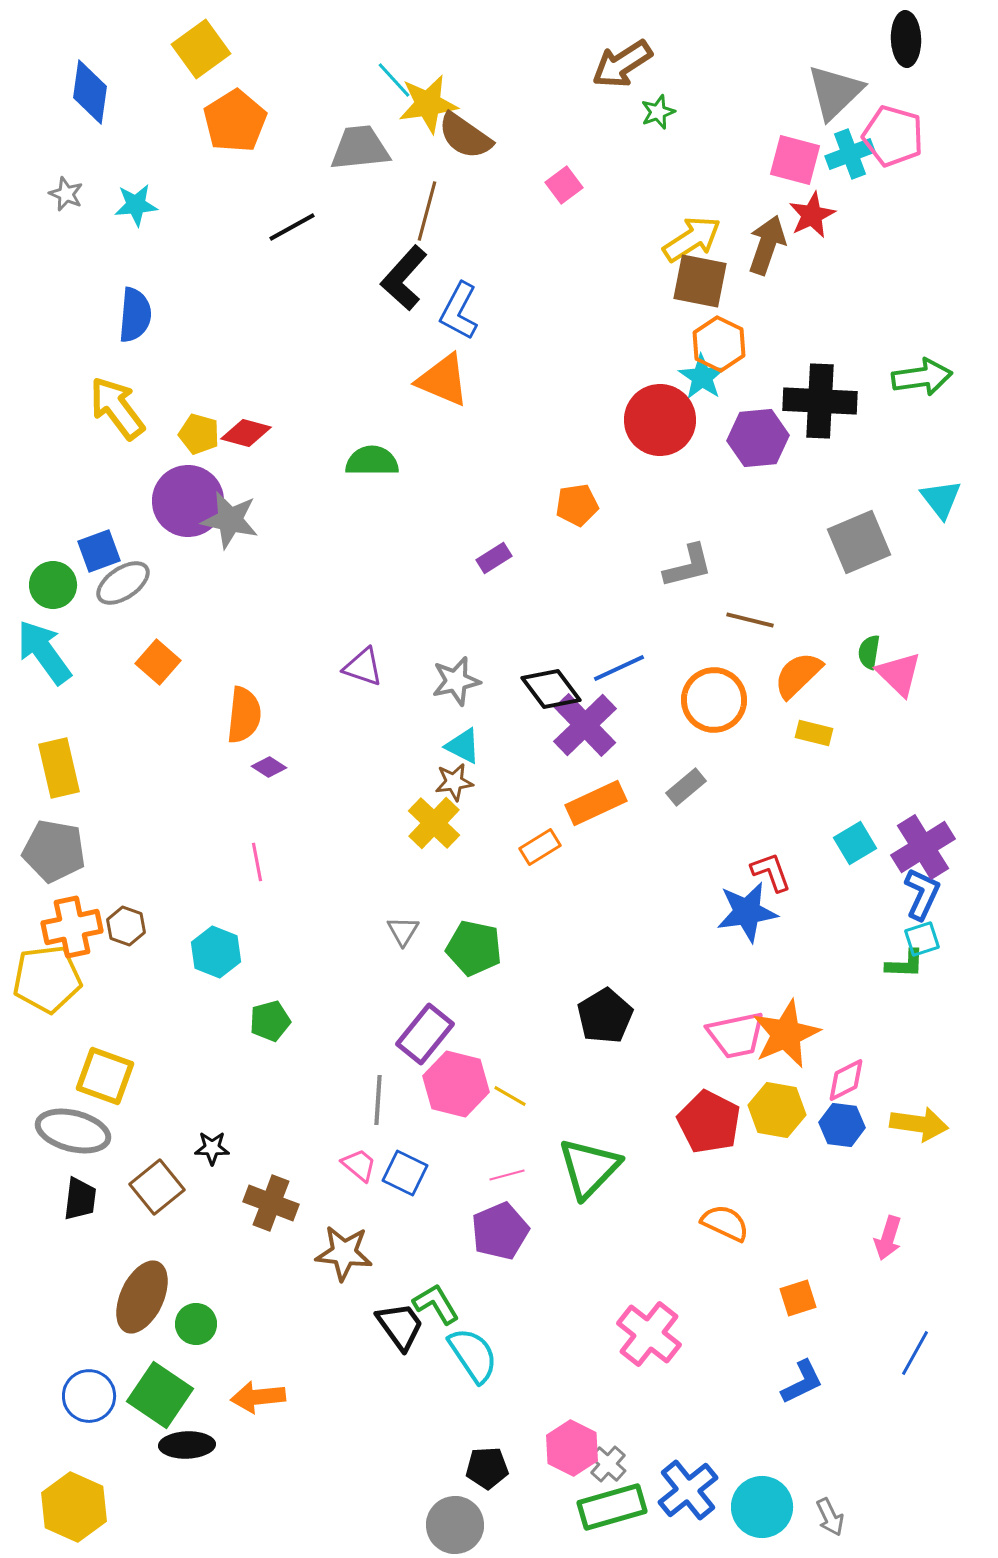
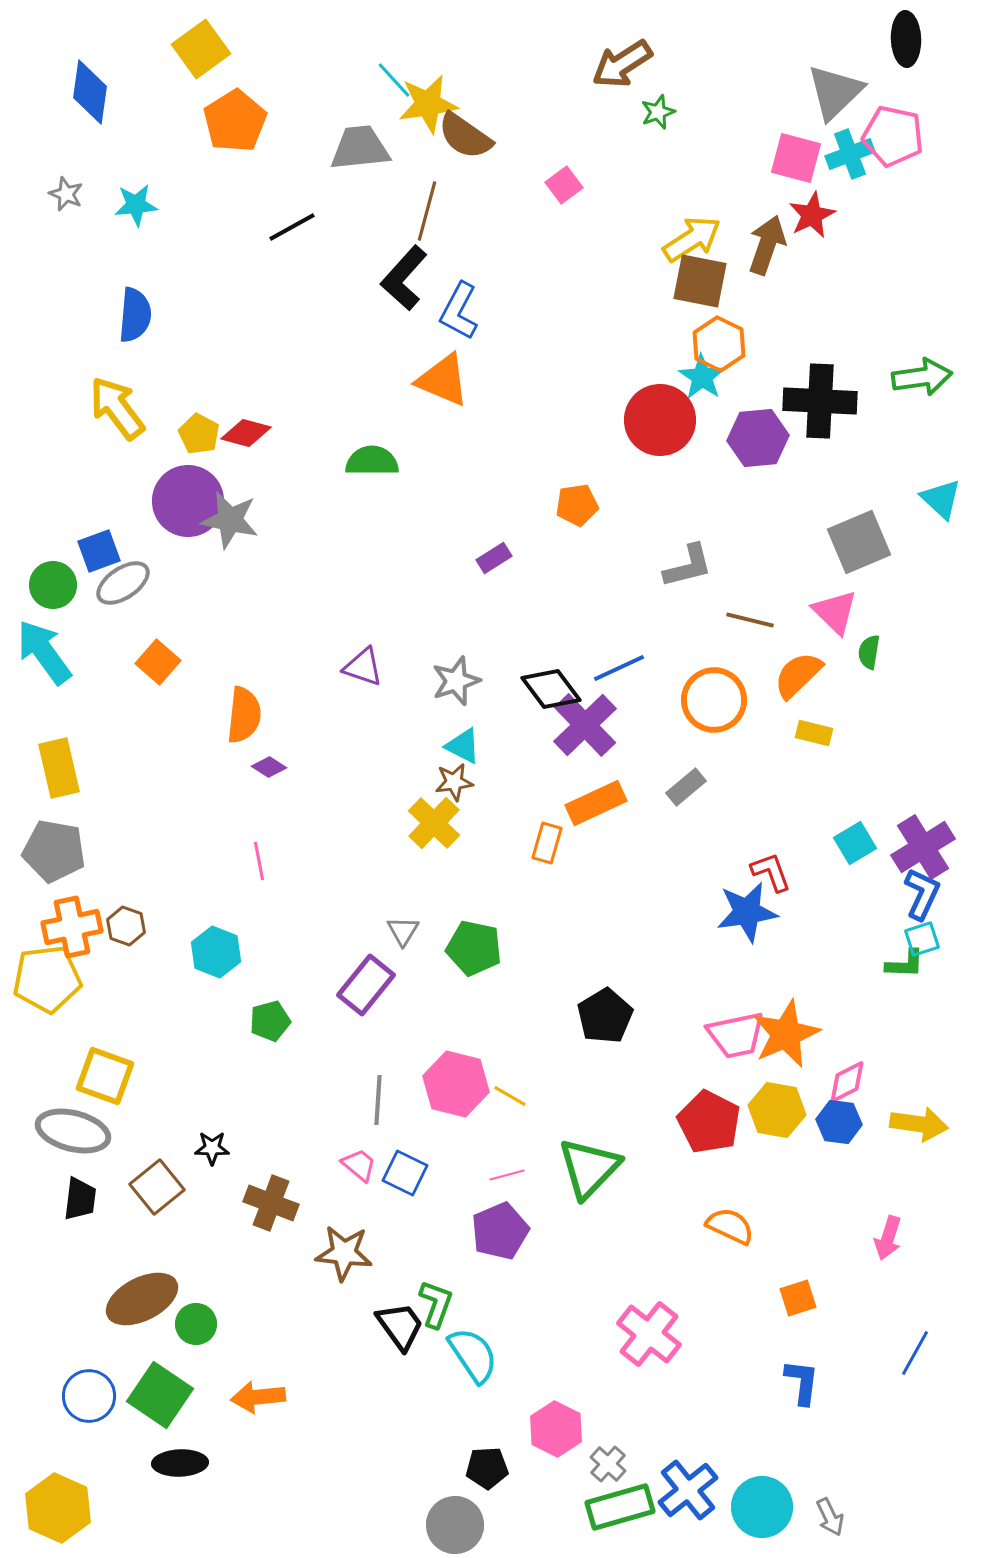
pink pentagon at (893, 136): rotated 4 degrees counterclockwise
pink square at (795, 160): moved 1 px right, 2 px up
yellow pentagon at (199, 434): rotated 12 degrees clockwise
cyan triangle at (941, 499): rotated 9 degrees counterclockwise
pink triangle at (899, 674): moved 64 px left, 62 px up
gray star at (456, 681): rotated 6 degrees counterclockwise
orange rectangle at (540, 847): moved 7 px right, 4 px up; rotated 42 degrees counterclockwise
pink line at (257, 862): moved 2 px right, 1 px up
purple rectangle at (425, 1034): moved 59 px left, 49 px up
pink diamond at (846, 1080): moved 1 px right, 2 px down
blue hexagon at (842, 1125): moved 3 px left, 3 px up
orange semicircle at (725, 1223): moved 5 px right, 3 px down
brown ellipse at (142, 1297): moved 2 px down; rotated 38 degrees clockwise
green L-shape at (436, 1304): rotated 51 degrees clockwise
blue L-shape at (802, 1382): rotated 57 degrees counterclockwise
black ellipse at (187, 1445): moved 7 px left, 18 px down
pink hexagon at (572, 1448): moved 16 px left, 19 px up
yellow hexagon at (74, 1507): moved 16 px left, 1 px down
green rectangle at (612, 1507): moved 8 px right
